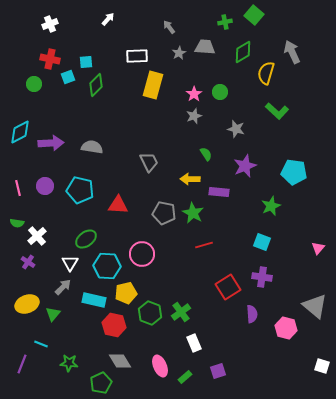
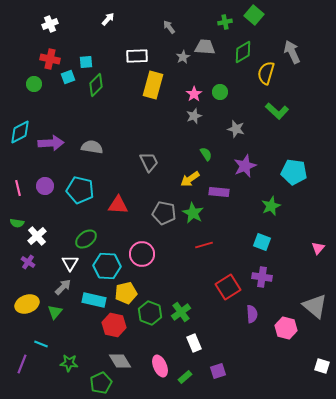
gray star at (179, 53): moved 4 px right, 4 px down
yellow arrow at (190, 179): rotated 36 degrees counterclockwise
green triangle at (53, 314): moved 2 px right, 2 px up
